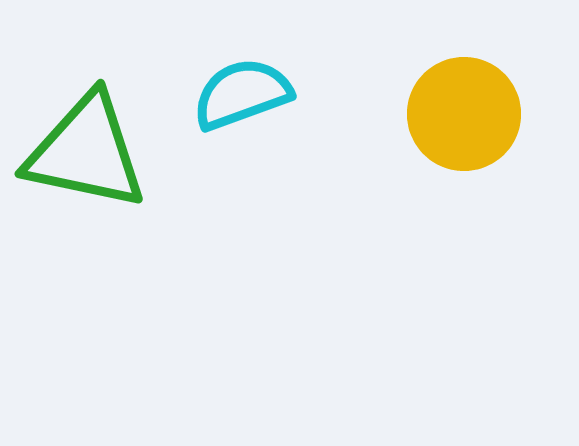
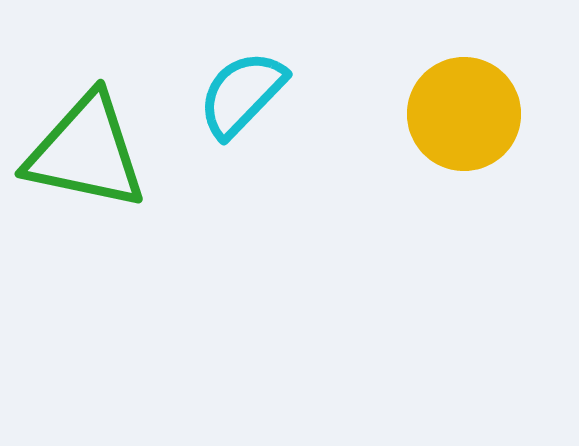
cyan semicircle: rotated 26 degrees counterclockwise
